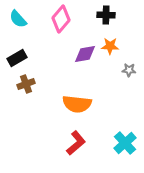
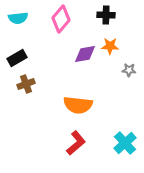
cyan semicircle: moved 1 px up; rotated 54 degrees counterclockwise
orange semicircle: moved 1 px right, 1 px down
